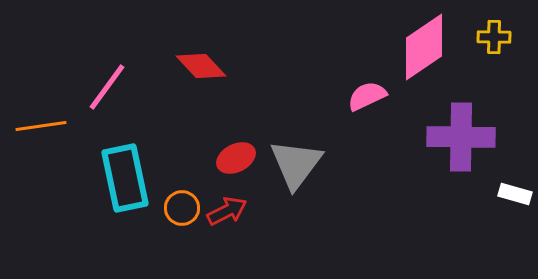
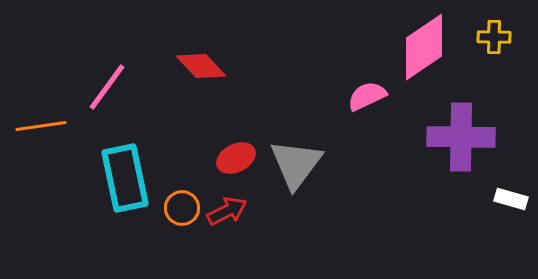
white rectangle: moved 4 px left, 5 px down
